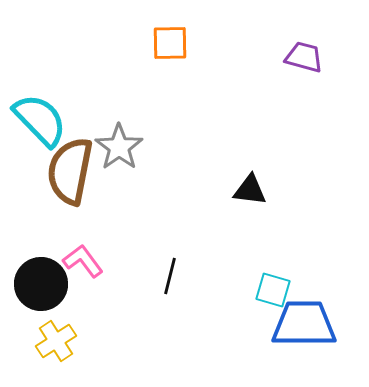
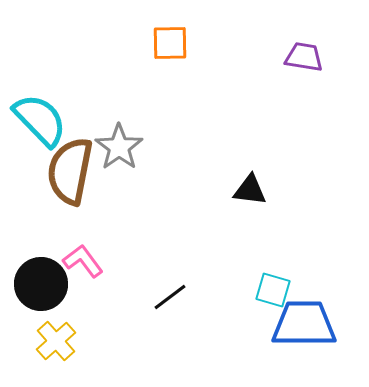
purple trapezoid: rotated 6 degrees counterclockwise
black line: moved 21 px down; rotated 39 degrees clockwise
yellow cross: rotated 9 degrees counterclockwise
